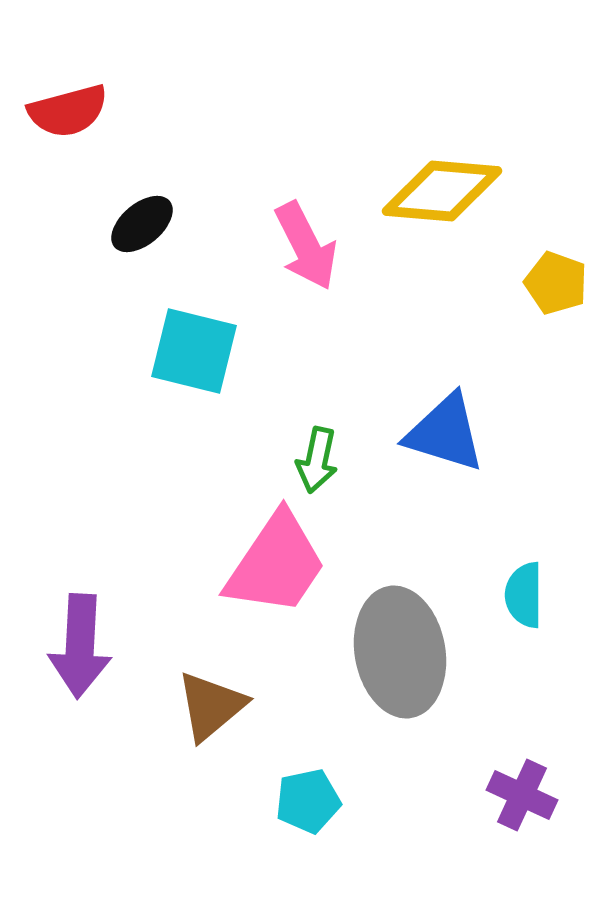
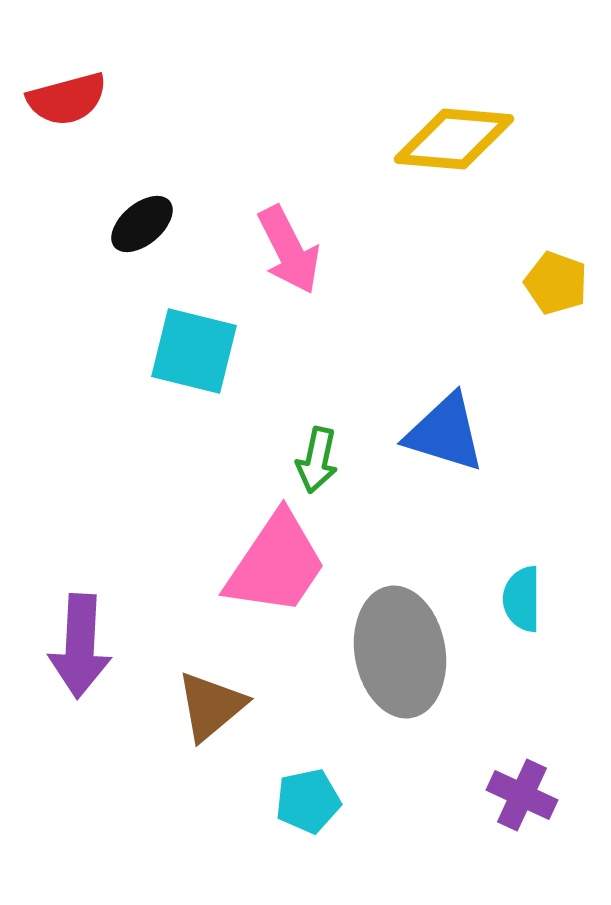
red semicircle: moved 1 px left, 12 px up
yellow diamond: moved 12 px right, 52 px up
pink arrow: moved 17 px left, 4 px down
cyan semicircle: moved 2 px left, 4 px down
